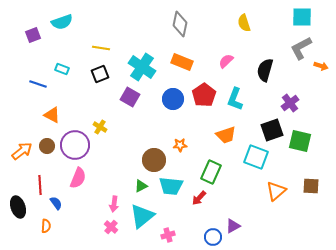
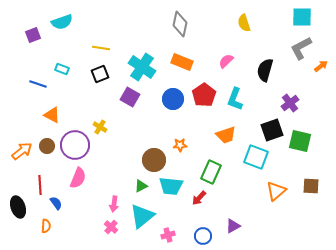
orange arrow at (321, 66): rotated 56 degrees counterclockwise
blue circle at (213, 237): moved 10 px left, 1 px up
